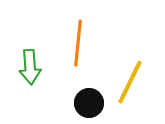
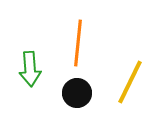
green arrow: moved 2 px down
black circle: moved 12 px left, 10 px up
